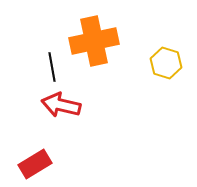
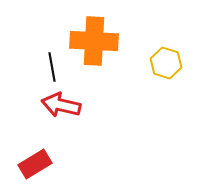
orange cross: rotated 15 degrees clockwise
